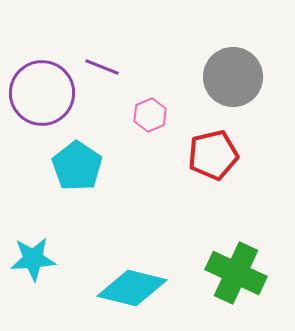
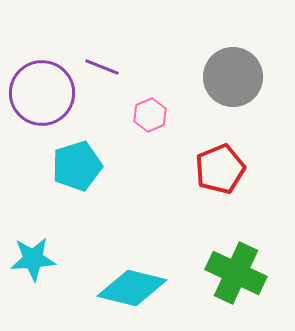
red pentagon: moved 7 px right, 14 px down; rotated 9 degrees counterclockwise
cyan pentagon: rotated 21 degrees clockwise
